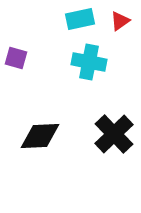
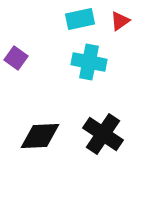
purple square: rotated 20 degrees clockwise
black cross: moved 11 px left; rotated 12 degrees counterclockwise
